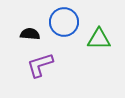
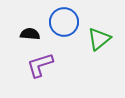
green triangle: rotated 40 degrees counterclockwise
